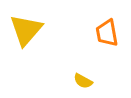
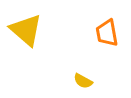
yellow triangle: rotated 30 degrees counterclockwise
